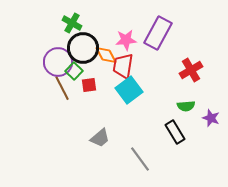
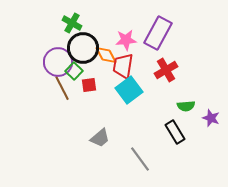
red cross: moved 25 px left
